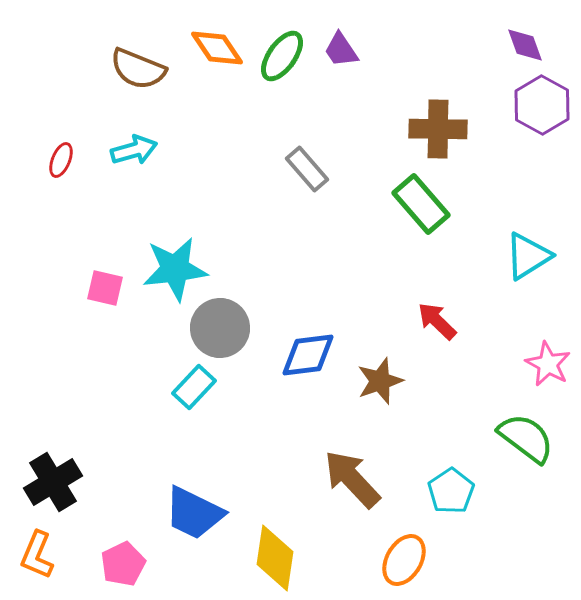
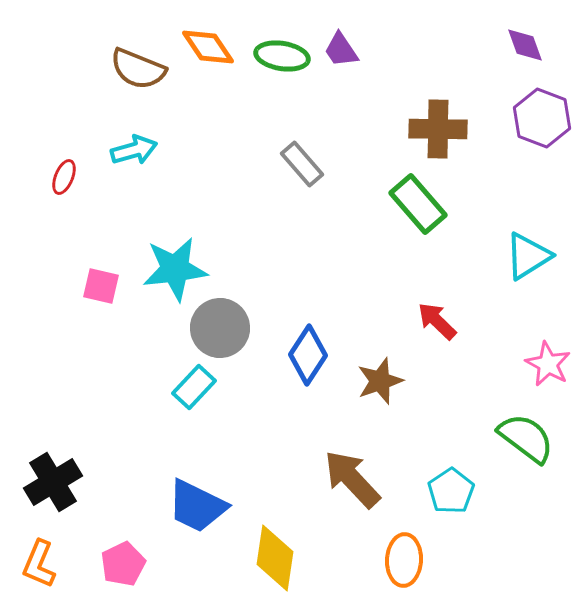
orange diamond: moved 9 px left, 1 px up
green ellipse: rotated 64 degrees clockwise
purple hexagon: moved 13 px down; rotated 8 degrees counterclockwise
red ellipse: moved 3 px right, 17 px down
gray rectangle: moved 5 px left, 5 px up
green rectangle: moved 3 px left
pink square: moved 4 px left, 2 px up
blue diamond: rotated 50 degrees counterclockwise
blue trapezoid: moved 3 px right, 7 px up
orange L-shape: moved 2 px right, 9 px down
orange ellipse: rotated 27 degrees counterclockwise
